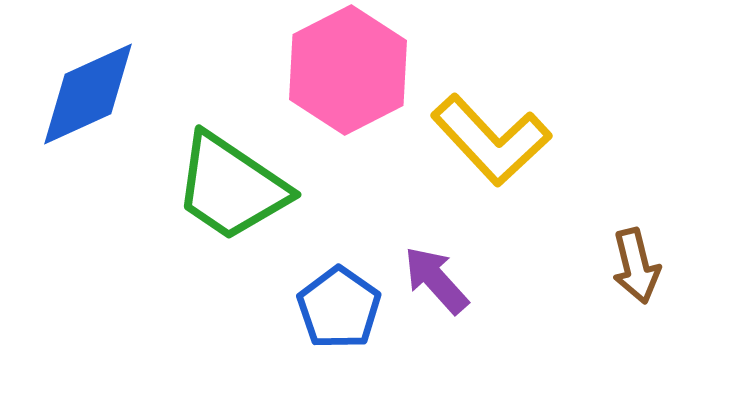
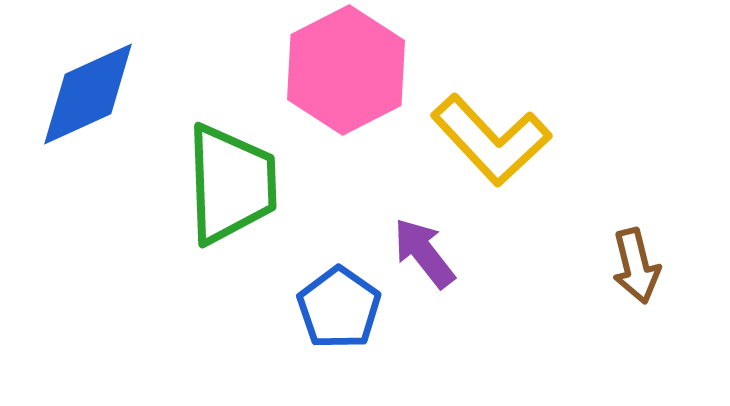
pink hexagon: moved 2 px left
green trapezoid: moved 3 px up; rotated 126 degrees counterclockwise
purple arrow: moved 12 px left, 27 px up; rotated 4 degrees clockwise
